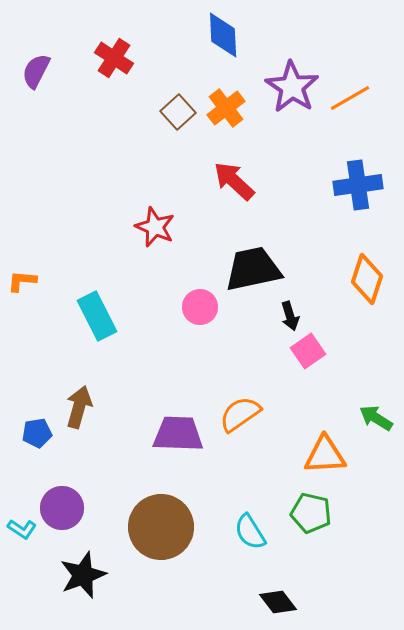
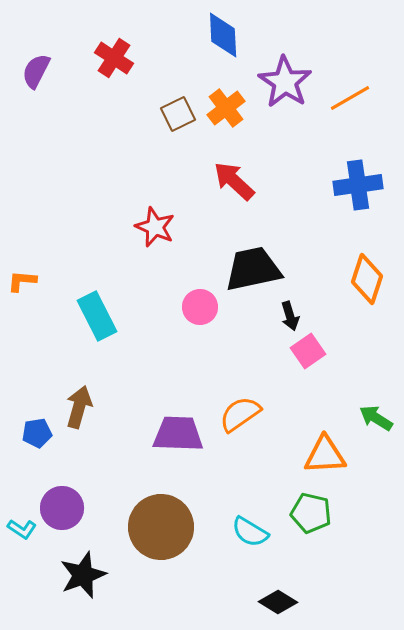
purple star: moved 7 px left, 5 px up
brown square: moved 2 px down; rotated 16 degrees clockwise
cyan semicircle: rotated 27 degrees counterclockwise
black diamond: rotated 21 degrees counterclockwise
